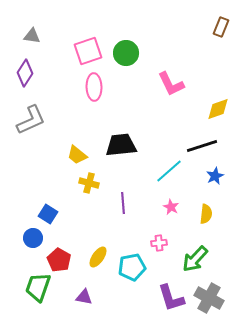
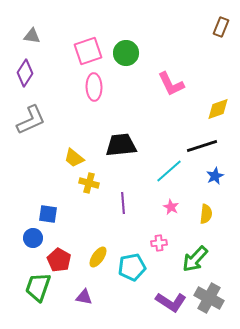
yellow trapezoid: moved 3 px left, 3 px down
blue square: rotated 24 degrees counterclockwise
purple L-shape: moved 4 px down; rotated 40 degrees counterclockwise
